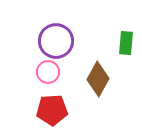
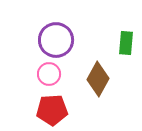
purple circle: moved 1 px up
pink circle: moved 1 px right, 2 px down
